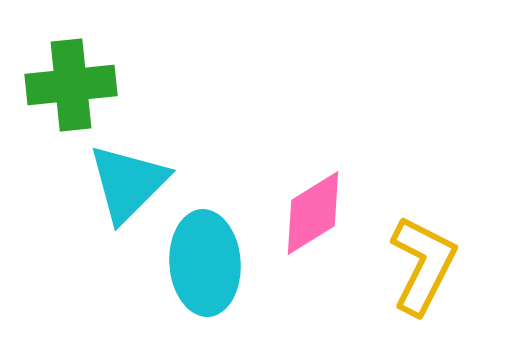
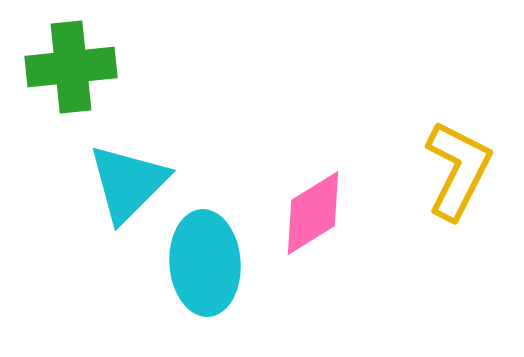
green cross: moved 18 px up
yellow L-shape: moved 35 px right, 95 px up
